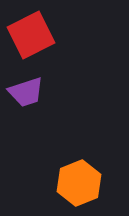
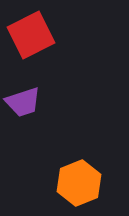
purple trapezoid: moved 3 px left, 10 px down
